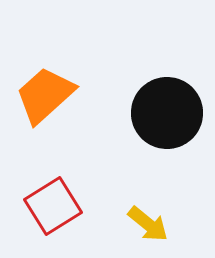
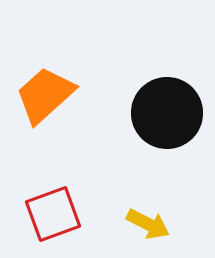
red square: moved 8 px down; rotated 12 degrees clockwise
yellow arrow: rotated 12 degrees counterclockwise
